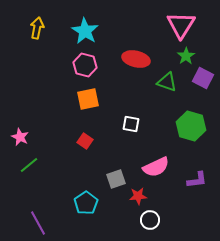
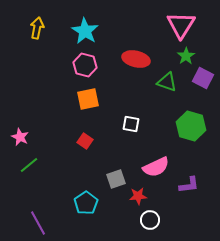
purple L-shape: moved 8 px left, 5 px down
